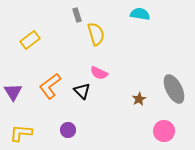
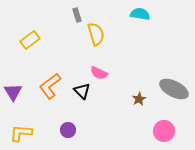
gray ellipse: rotated 36 degrees counterclockwise
